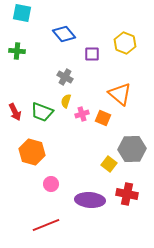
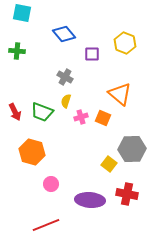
pink cross: moved 1 px left, 3 px down
